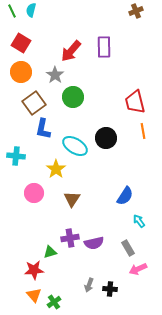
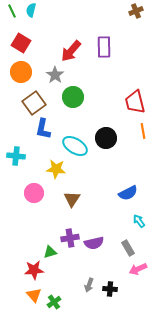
yellow star: rotated 30 degrees counterclockwise
blue semicircle: moved 3 px right, 3 px up; rotated 30 degrees clockwise
